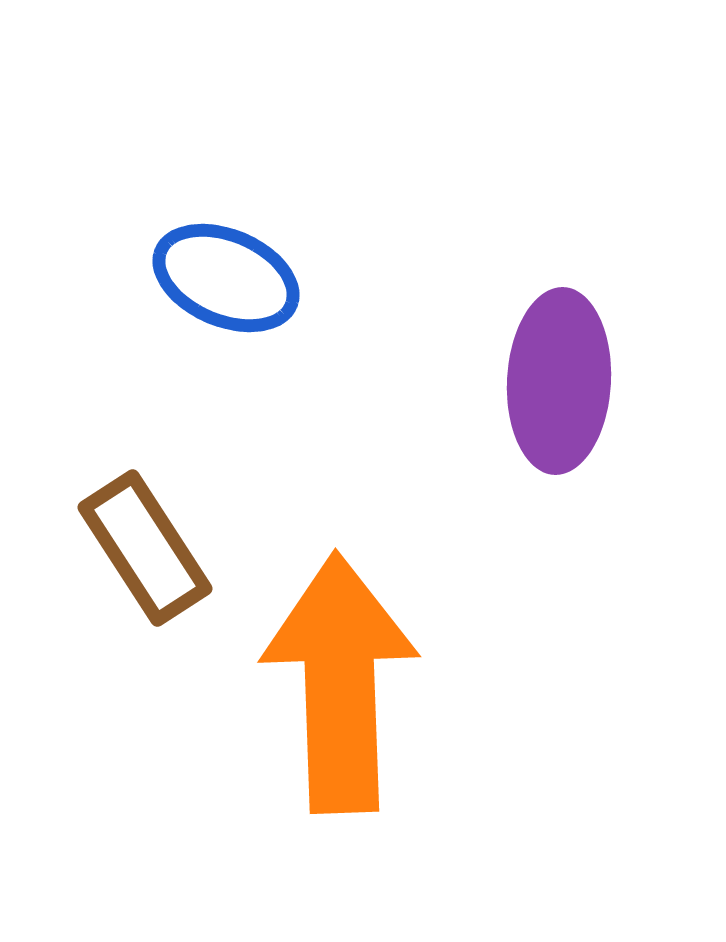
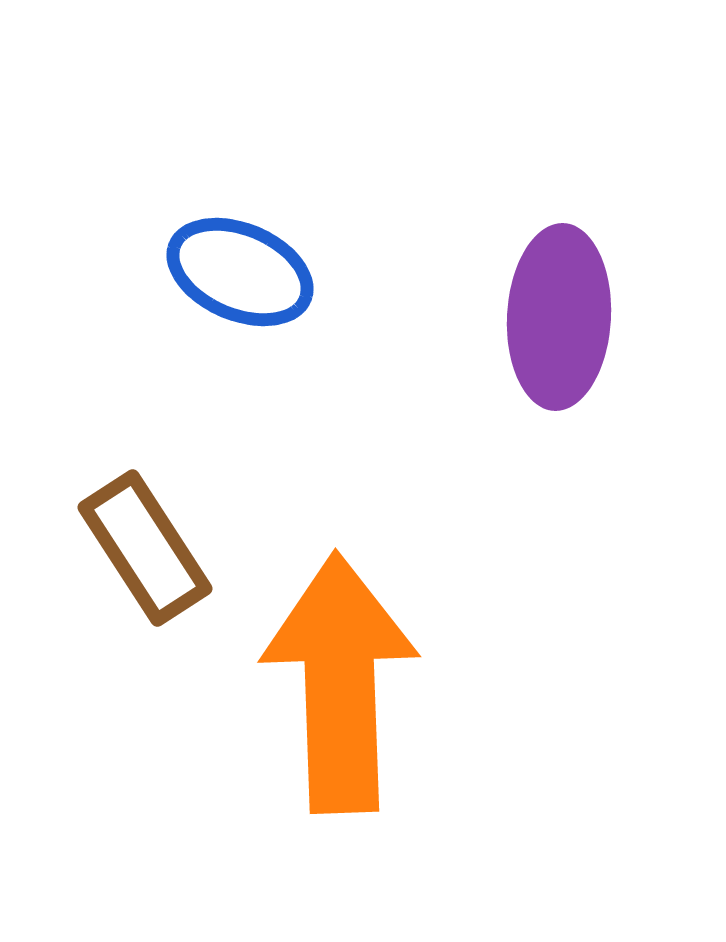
blue ellipse: moved 14 px right, 6 px up
purple ellipse: moved 64 px up
